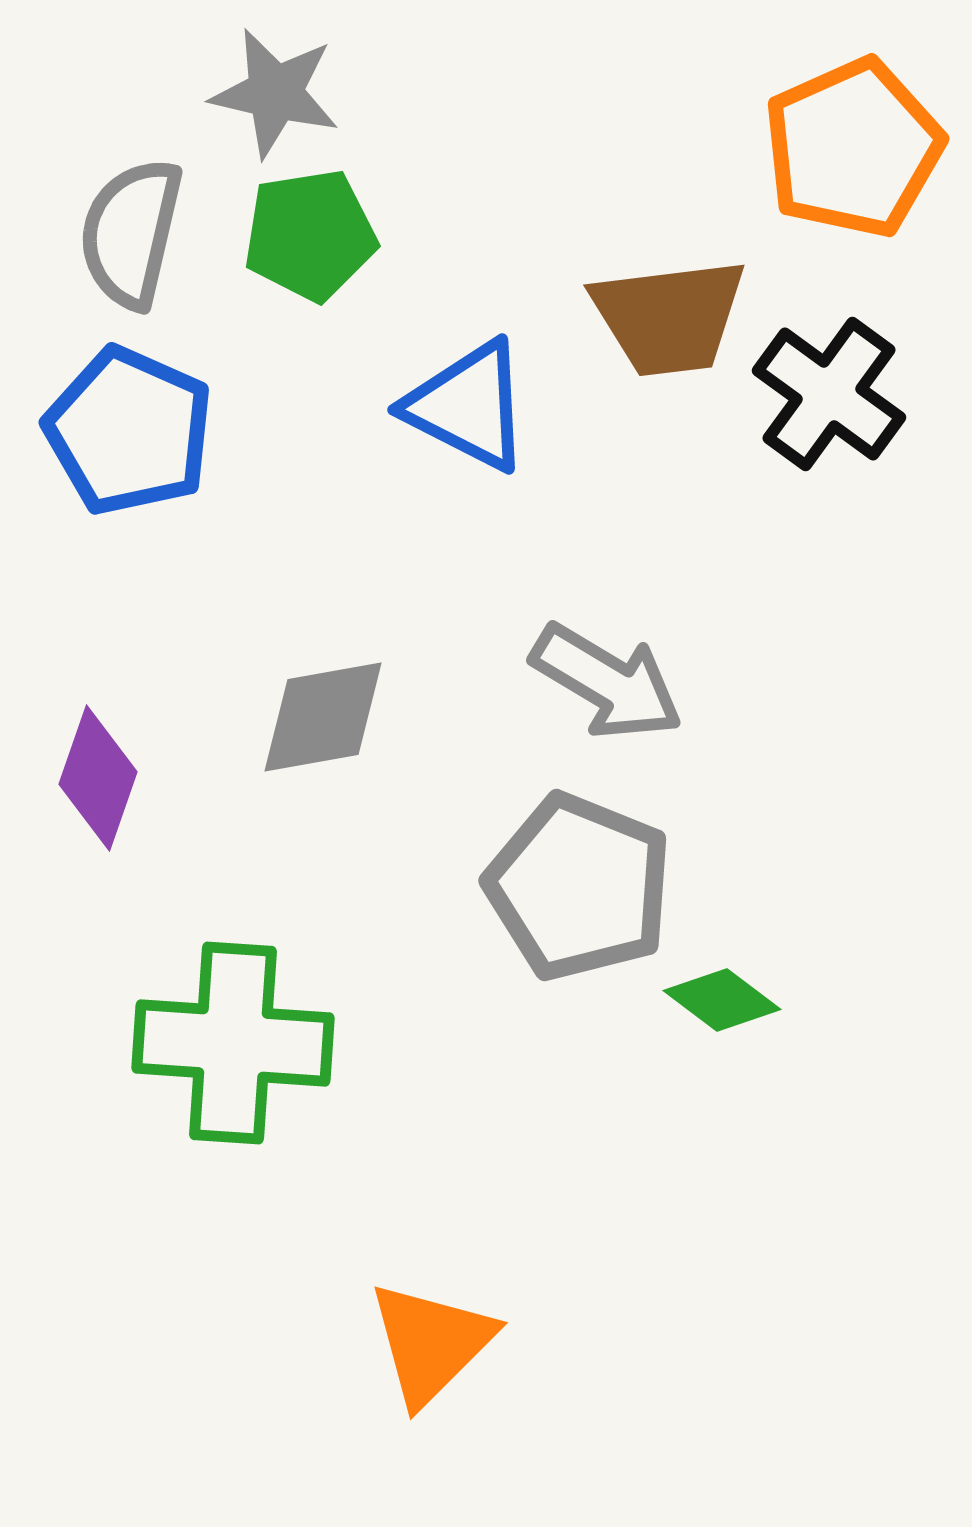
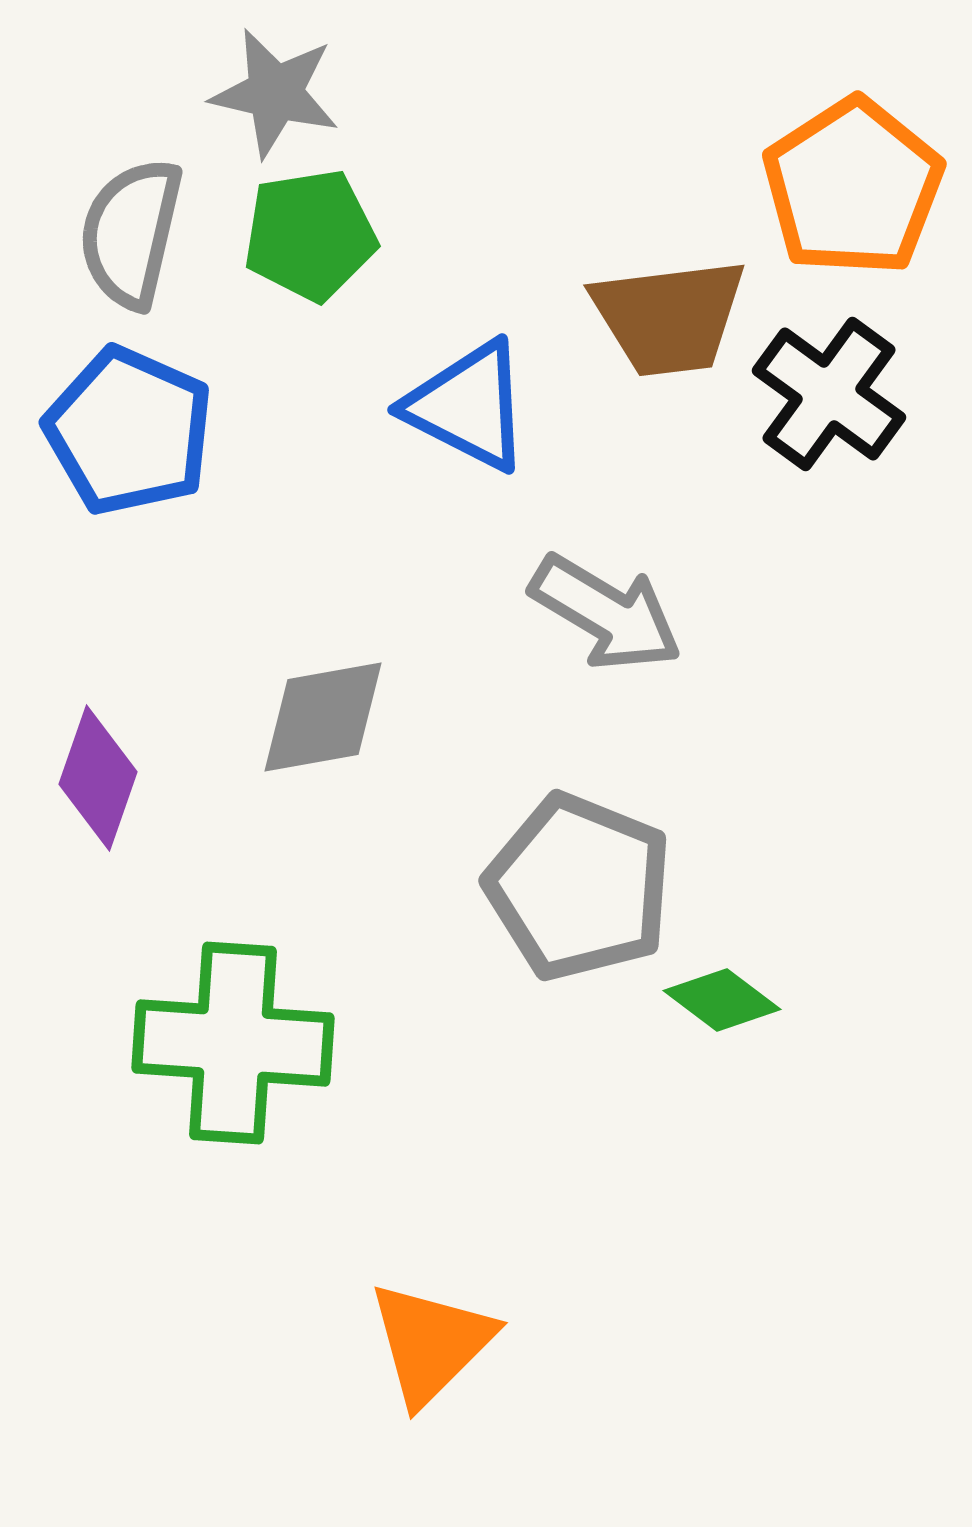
orange pentagon: moved 39 px down; rotated 9 degrees counterclockwise
gray arrow: moved 1 px left, 69 px up
